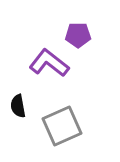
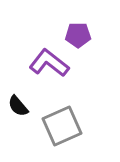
black semicircle: rotated 30 degrees counterclockwise
